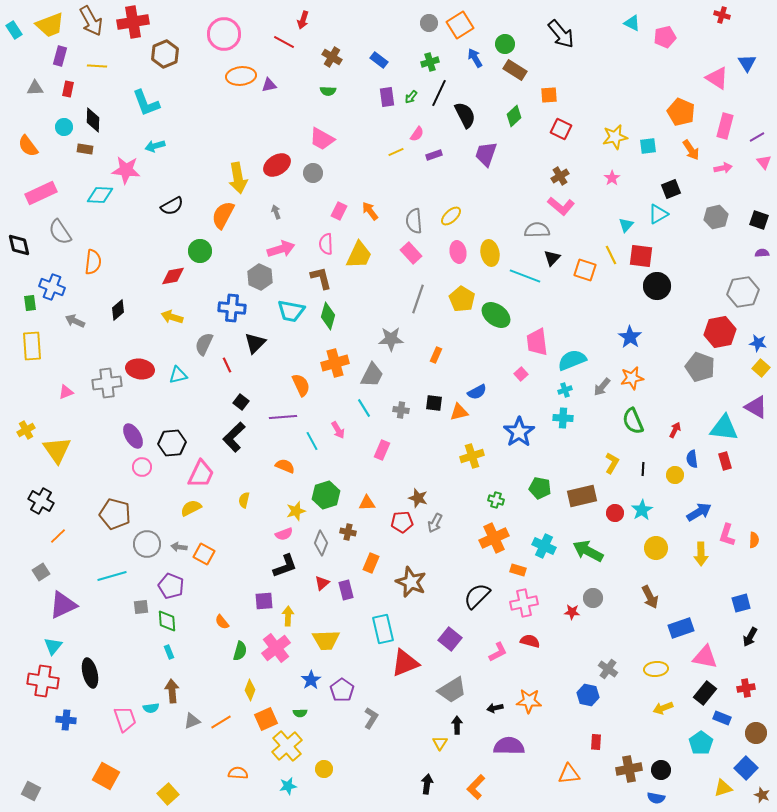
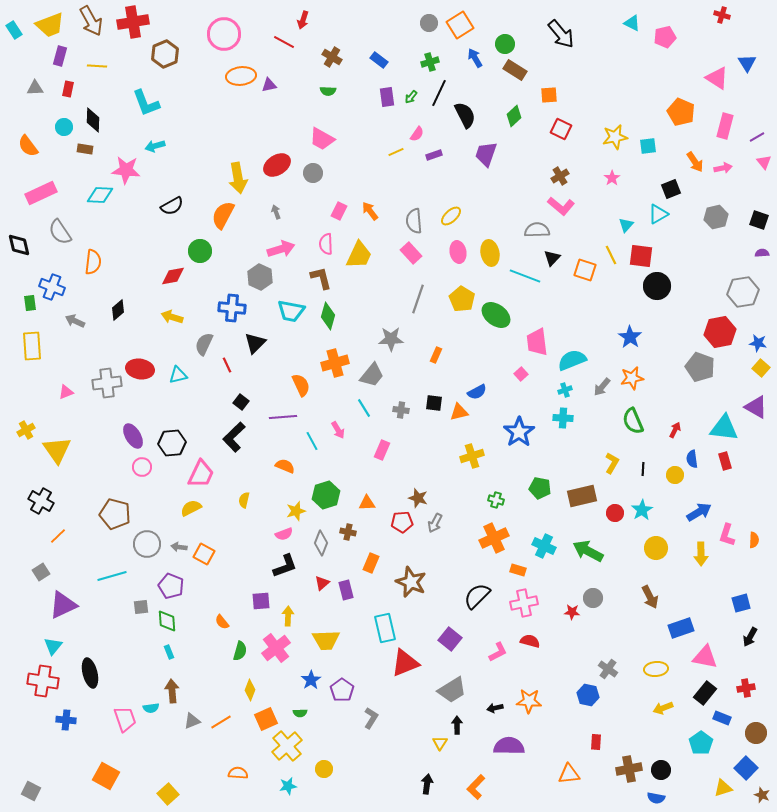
orange arrow at (691, 150): moved 4 px right, 12 px down
gray trapezoid at (372, 375): rotated 12 degrees clockwise
purple square at (264, 601): moved 3 px left
cyan rectangle at (383, 629): moved 2 px right, 1 px up
